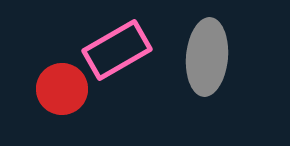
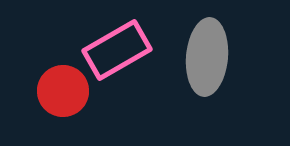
red circle: moved 1 px right, 2 px down
